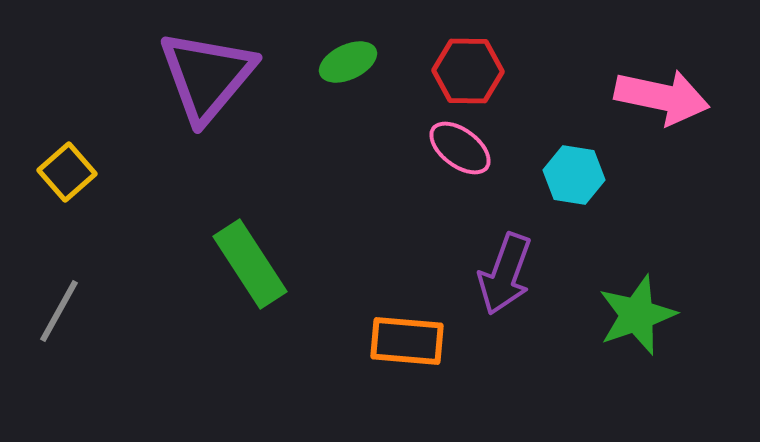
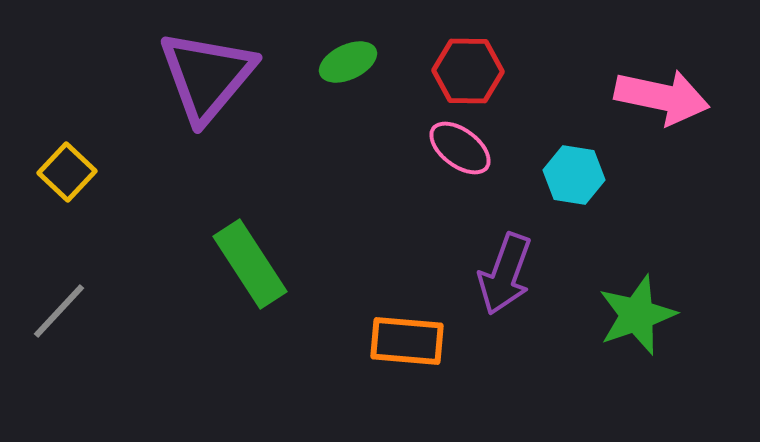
yellow square: rotated 6 degrees counterclockwise
gray line: rotated 14 degrees clockwise
